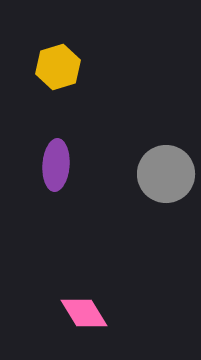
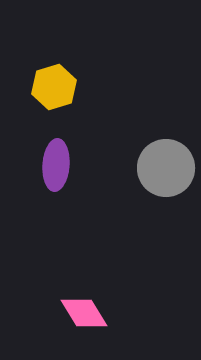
yellow hexagon: moved 4 px left, 20 px down
gray circle: moved 6 px up
